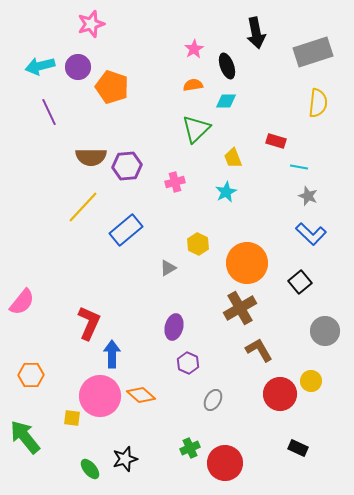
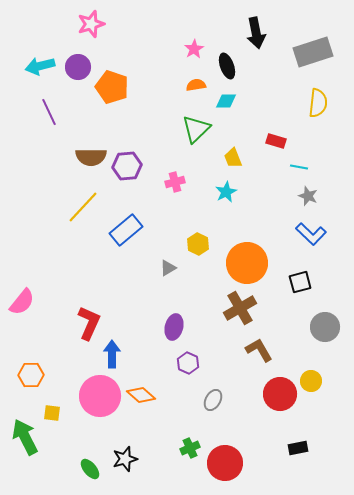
orange semicircle at (193, 85): moved 3 px right
black square at (300, 282): rotated 25 degrees clockwise
gray circle at (325, 331): moved 4 px up
yellow square at (72, 418): moved 20 px left, 5 px up
green arrow at (25, 437): rotated 12 degrees clockwise
black rectangle at (298, 448): rotated 36 degrees counterclockwise
